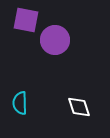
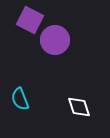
purple square: moved 4 px right; rotated 16 degrees clockwise
cyan semicircle: moved 4 px up; rotated 20 degrees counterclockwise
